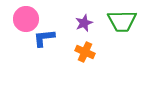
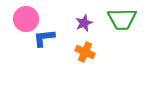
green trapezoid: moved 2 px up
